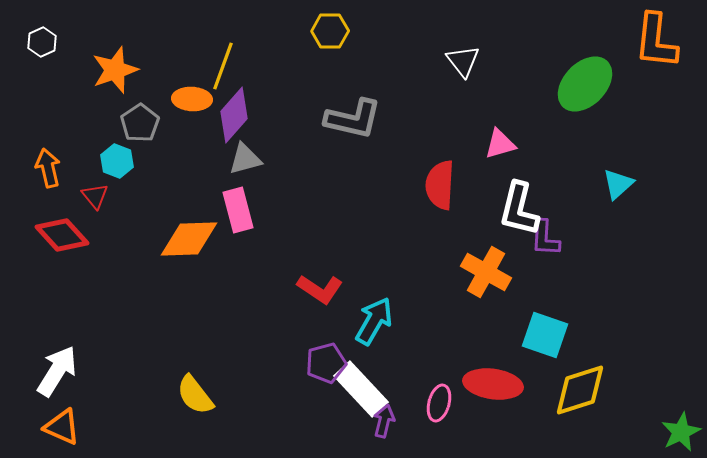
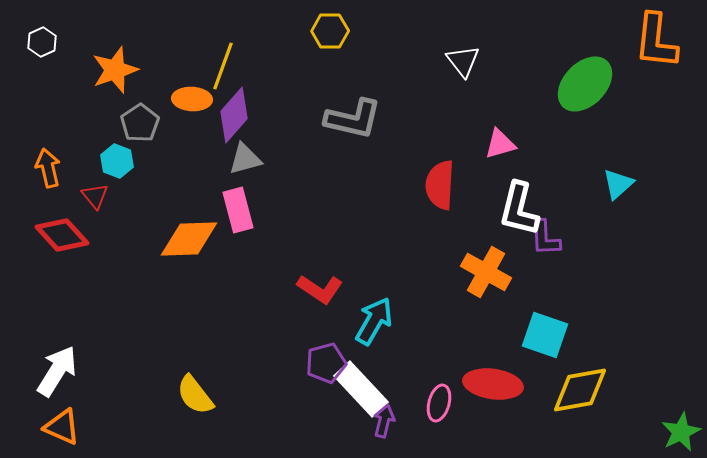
purple L-shape: rotated 6 degrees counterclockwise
yellow diamond: rotated 8 degrees clockwise
